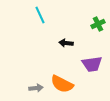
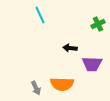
black arrow: moved 4 px right, 5 px down
purple trapezoid: rotated 10 degrees clockwise
orange semicircle: rotated 25 degrees counterclockwise
gray arrow: rotated 72 degrees clockwise
